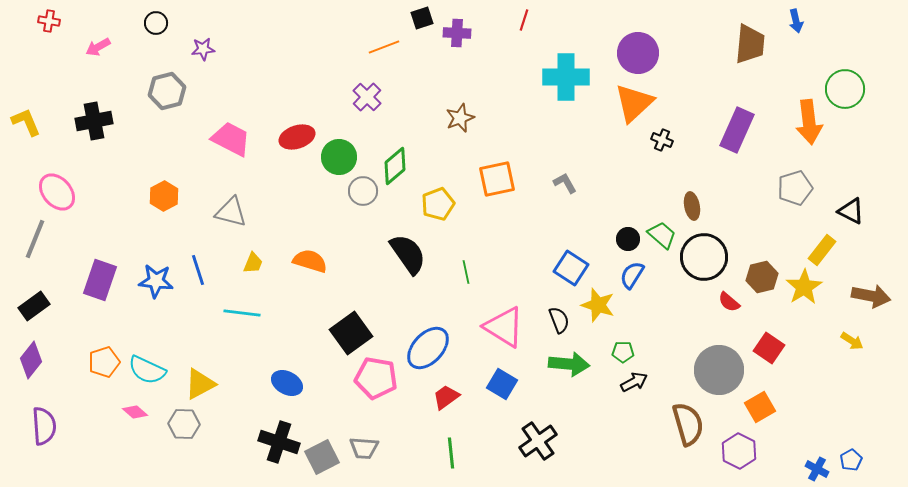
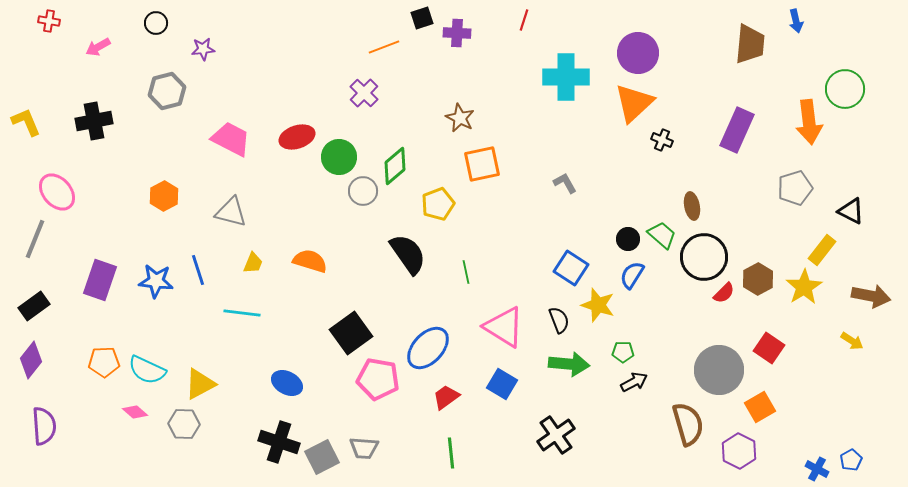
purple cross at (367, 97): moved 3 px left, 4 px up
brown star at (460, 118): rotated 24 degrees counterclockwise
orange square at (497, 179): moved 15 px left, 15 px up
brown hexagon at (762, 277): moved 4 px left, 2 px down; rotated 16 degrees counterclockwise
red semicircle at (729, 302): moved 5 px left, 9 px up; rotated 85 degrees counterclockwise
orange pentagon at (104, 362): rotated 16 degrees clockwise
pink pentagon at (376, 378): moved 2 px right, 1 px down
black cross at (538, 441): moved 18 px right, 6 px up
